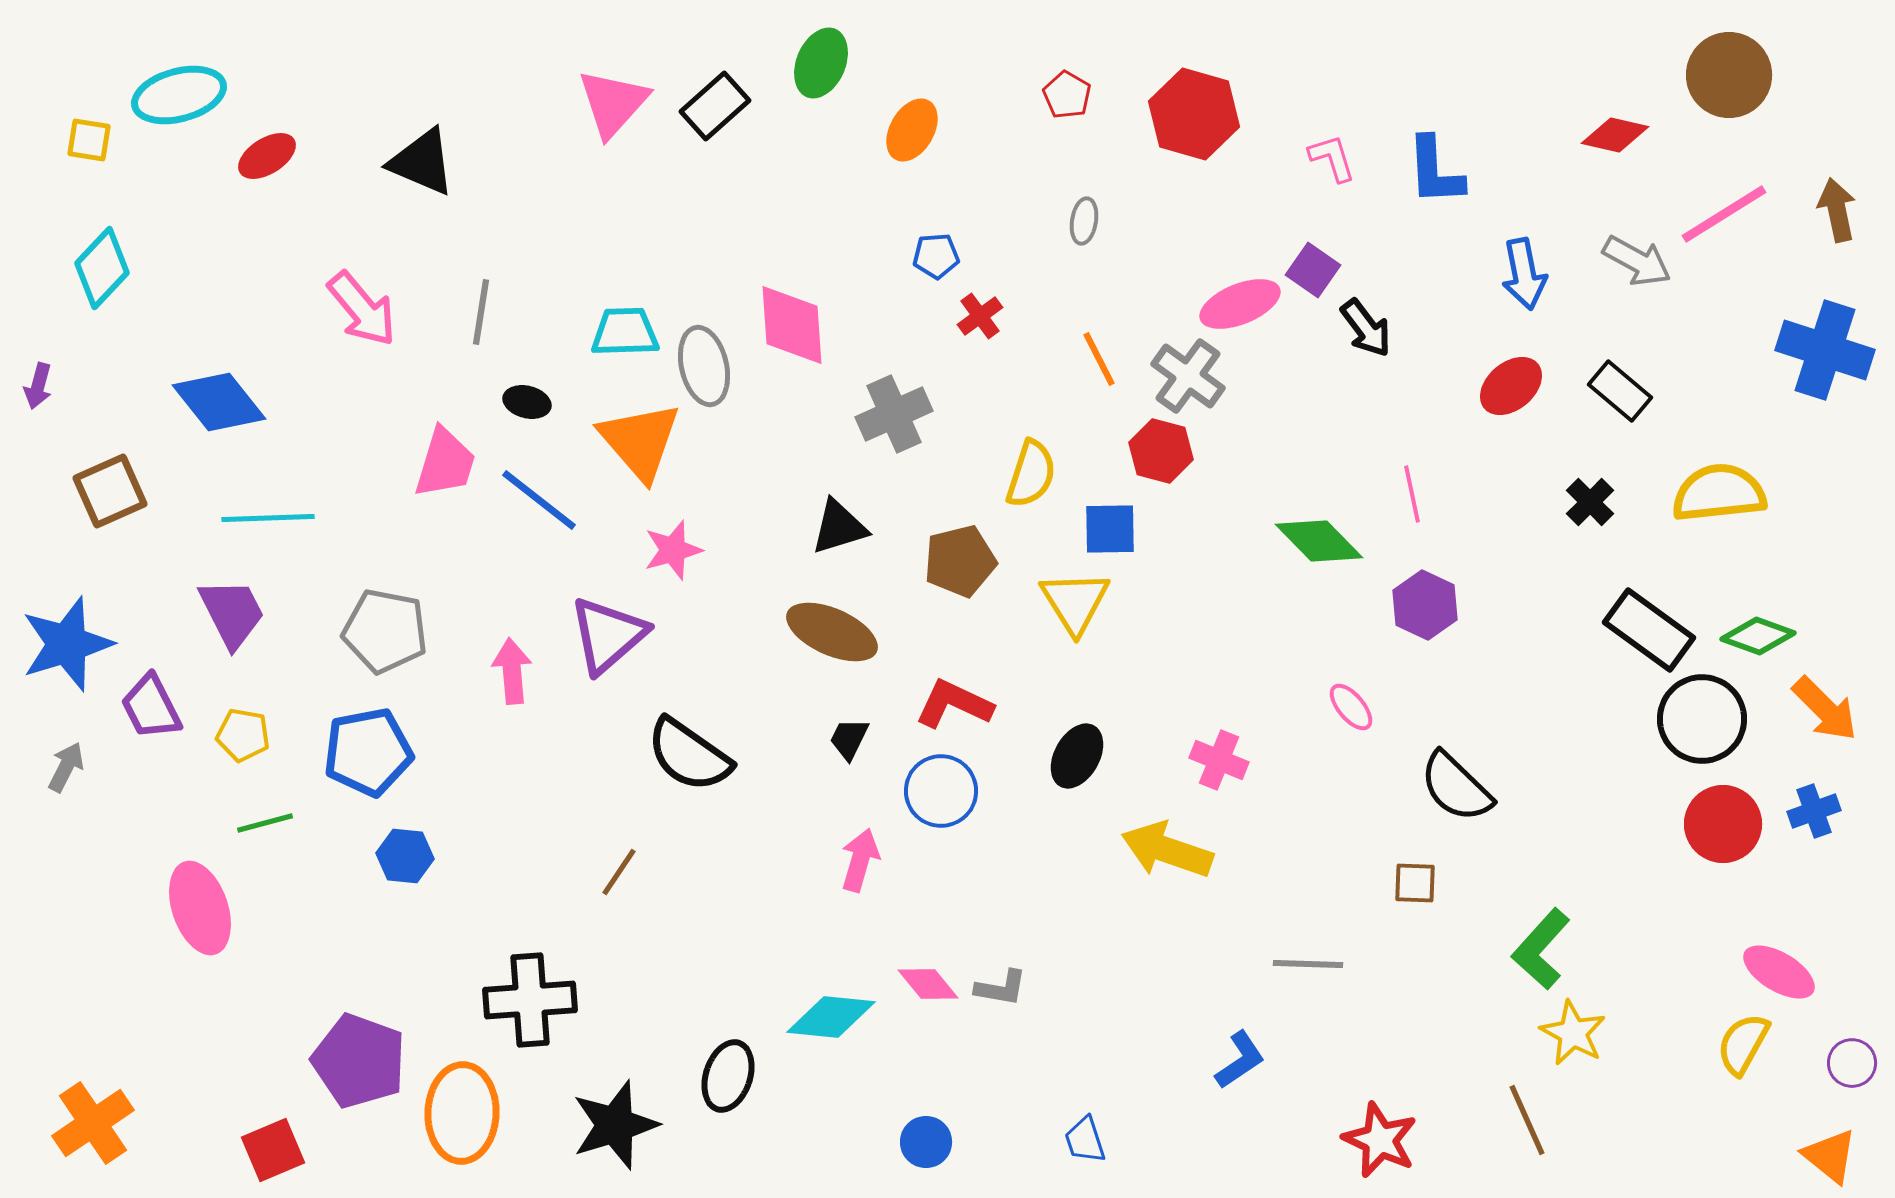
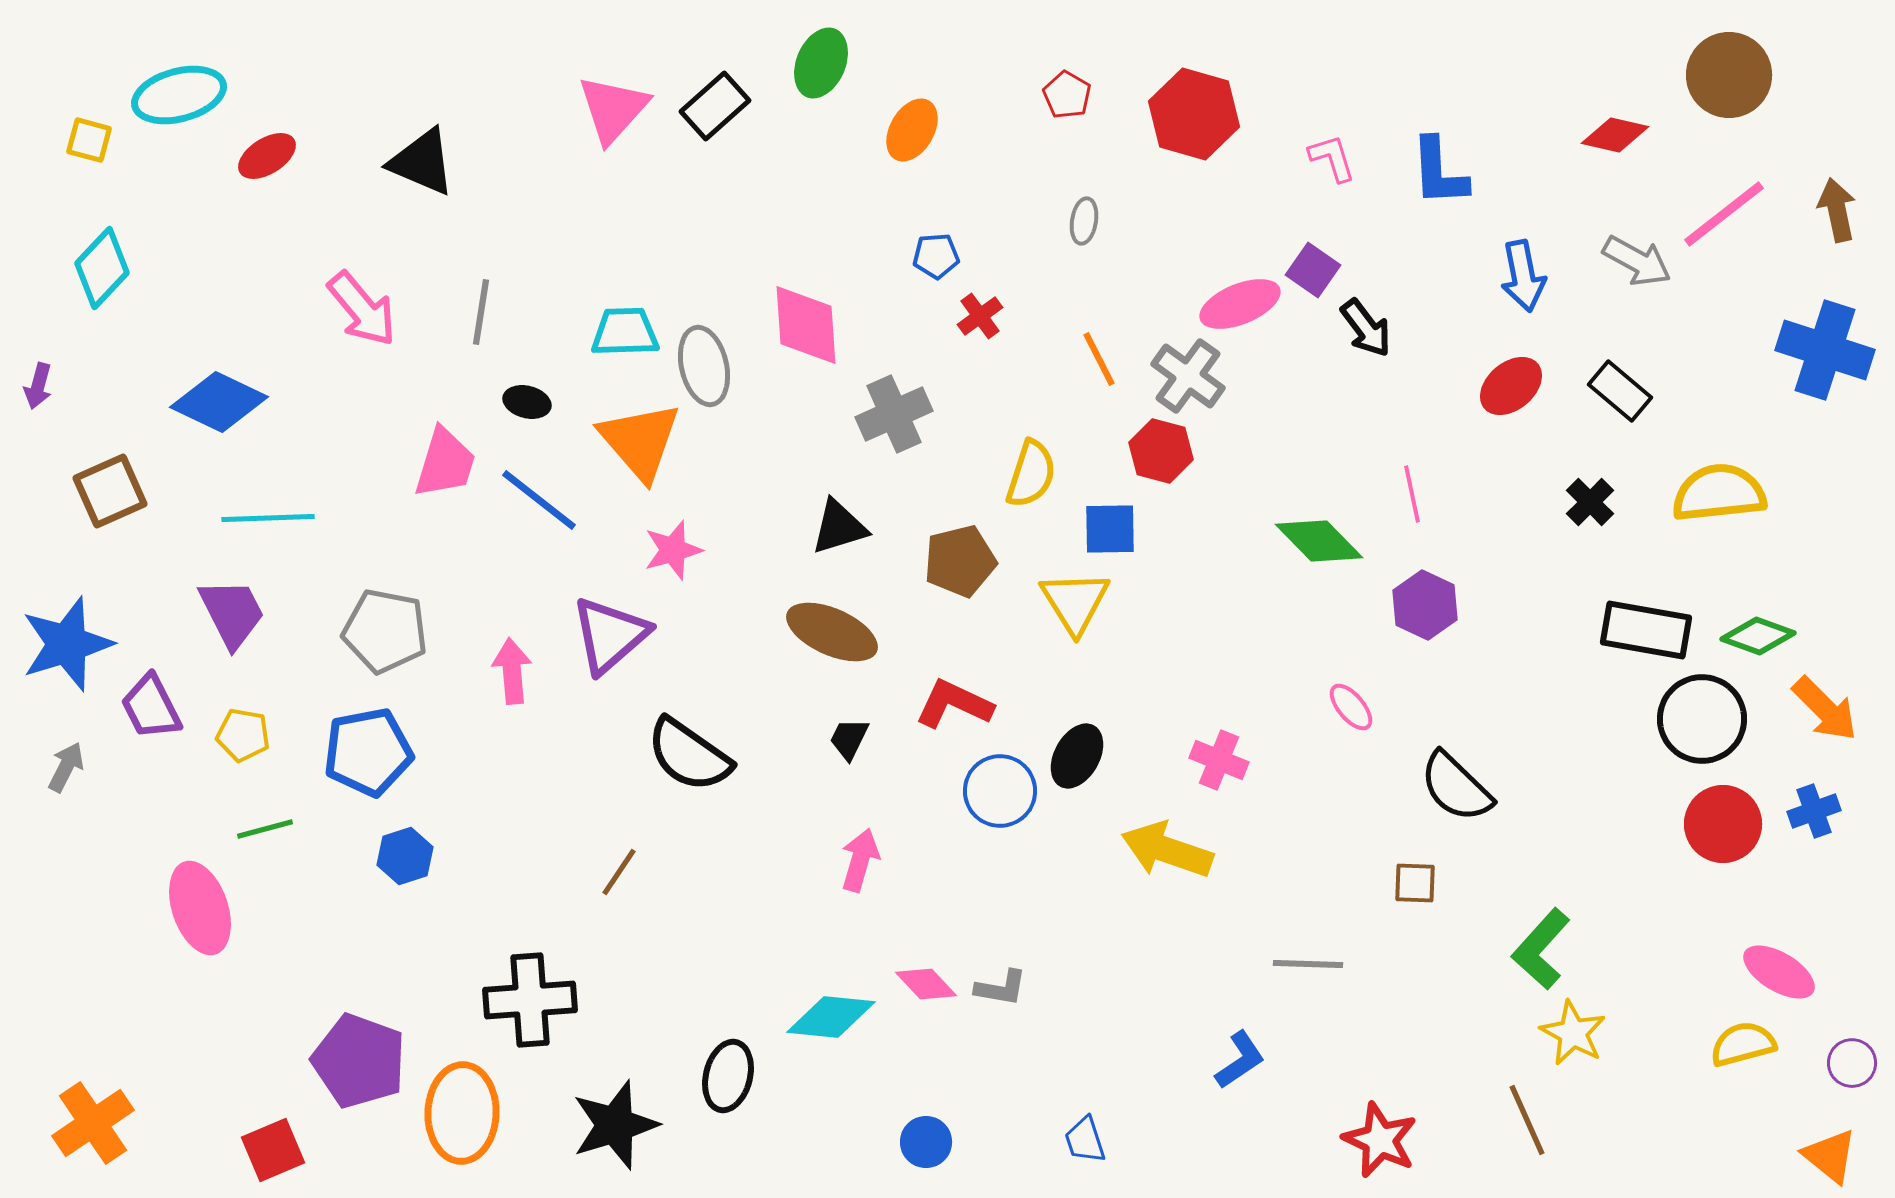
pink triangle at (613, 103): moved 6 px down
yellow square at (89, 140): rotated 6 degrees clockwise
blue L-shape at (1435, 171): moved 4 px right, 1 px down
pink line at (1724, 214): rotated 6 degrees counterclockwise
blue arrow at (1524, 274): moved 1 px left, 2 px down
pink diamond at (792, 325): moved 14 px right
blue diamond at (219, 402): rotated 26 degrees counterclockwise
black rectangle at (1649, 630): moved 3 px left; rotated 26 degrees counterclockwise
purple triangle at (608, 635): moved 2 px right
blue circle at (941, 791): moved 59 px right
green line at (265, 823): moved 6 px down
blue hexagon at (405, 856): rotated 24 degrees counterclockwise
pink diamond at (928, 984): moved 2 px left; rotated 4 degrees counterclockwise
yellow semicircle at (1743, 1044): rotated 46 degrees clockwise
black ellipse at (728, 1076): rotated 4 degrees counterclockwise
